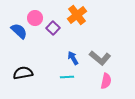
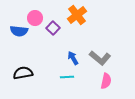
blue semicircle: rotated 144 degrees clockwise
